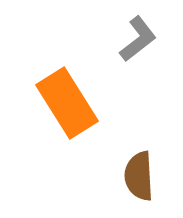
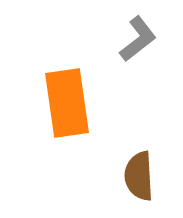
orange rectangle: rotated 24 degrees clockwise
